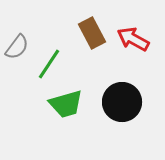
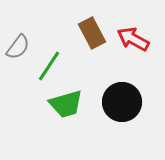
gray semicircle: moved 1 px right
green line: moved 2 px down
